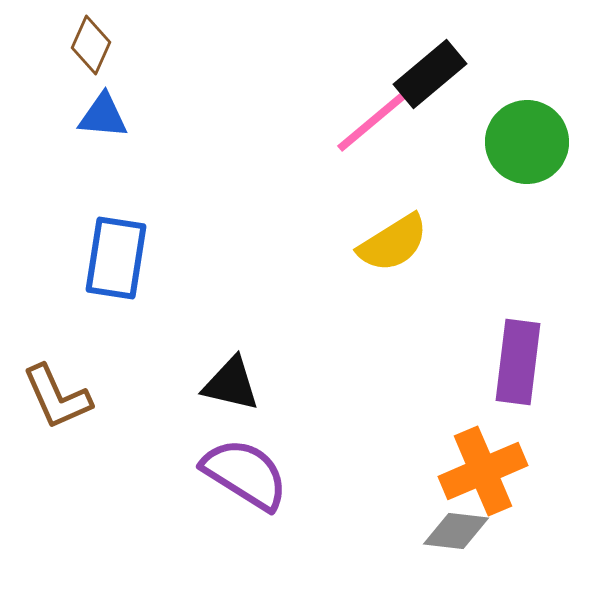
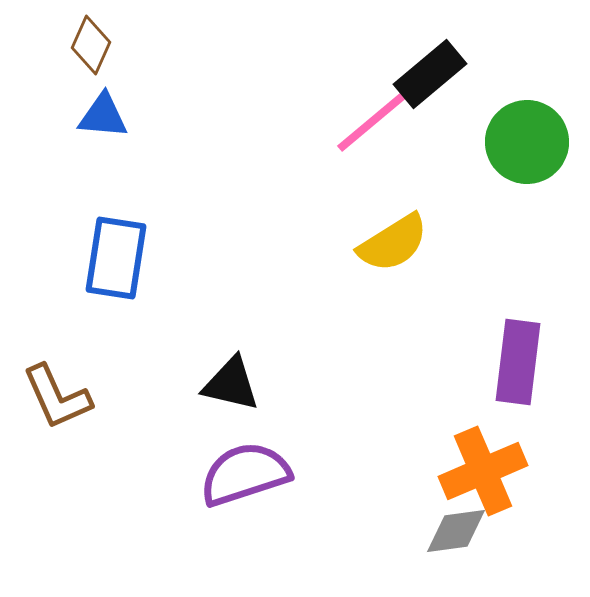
purple semicircle: rotated 50 degrees counterclockwise
gray diamond: rotated 14 degrees counterclockwise
